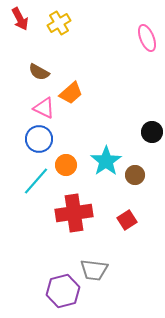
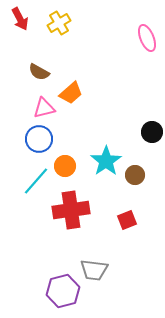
pink triangle: rotated 40 degrees counterclockwise
orange circle: moved 1 px left, 1 px down
red cross: moved 3 px left, 3 px up
red square: rotated 12 degrees clockwise
